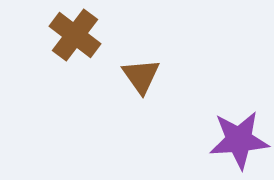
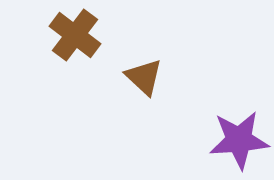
brown triangle: moved 3 px right, 1 px down; rotated 12 degrees counterclockwise
